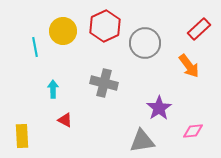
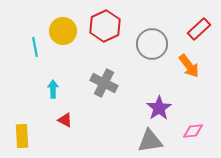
gray circle: moved 7 px right, 1 px down
gray cross: rotated 12 degrees clockwise
gray triangle: moved 8 px right
